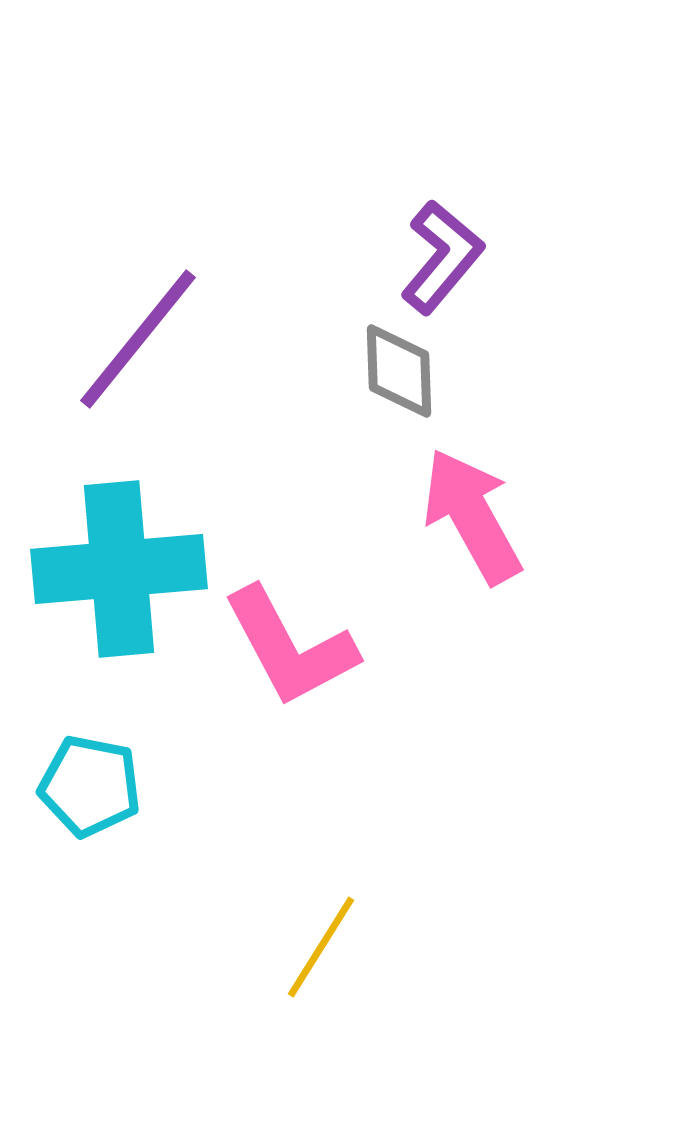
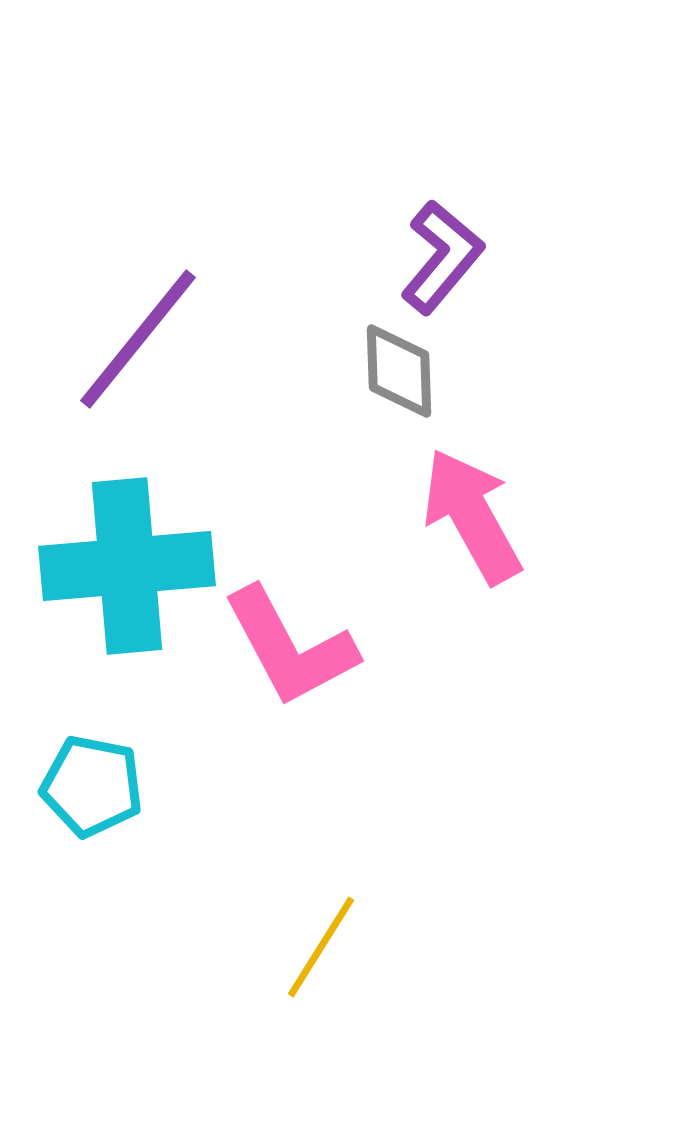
cyan cross: moved 8 px right, 3 px up
cyan pentagon: moved 2 px right
